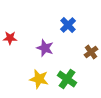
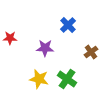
purple star: rotated 18 degrees counterclockwise
